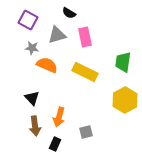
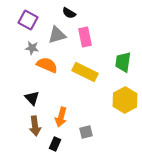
orange arrow: moved 2 px right
